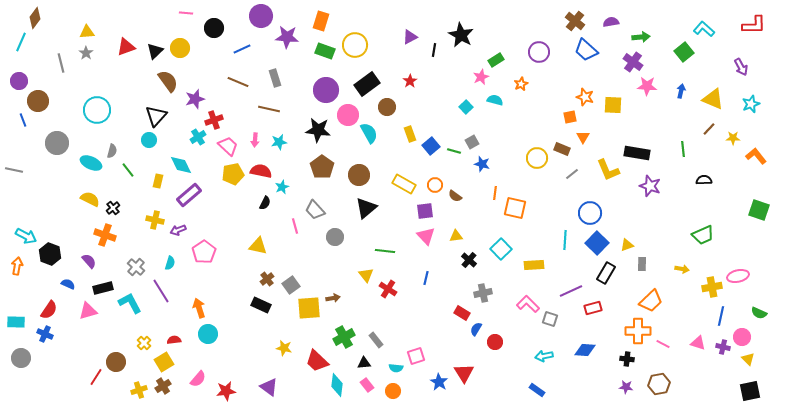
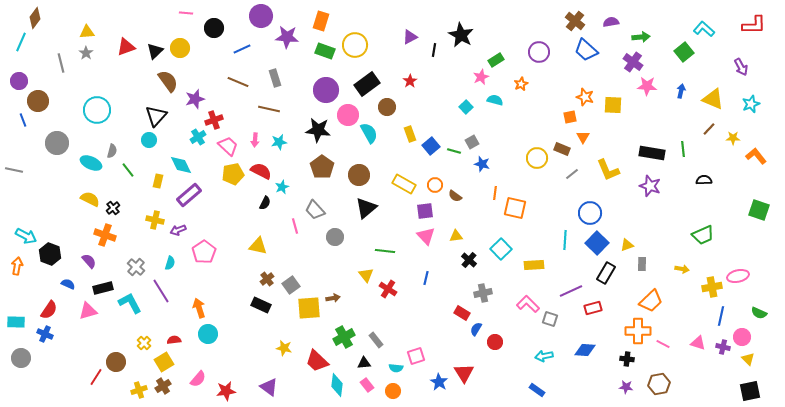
black rectangle at (637, 153): moved 15 px right
red semicircle at (261, 171): rotated 15 degrees clockwise
